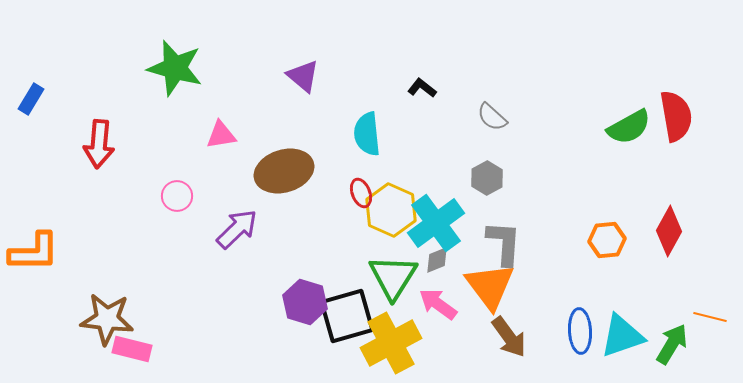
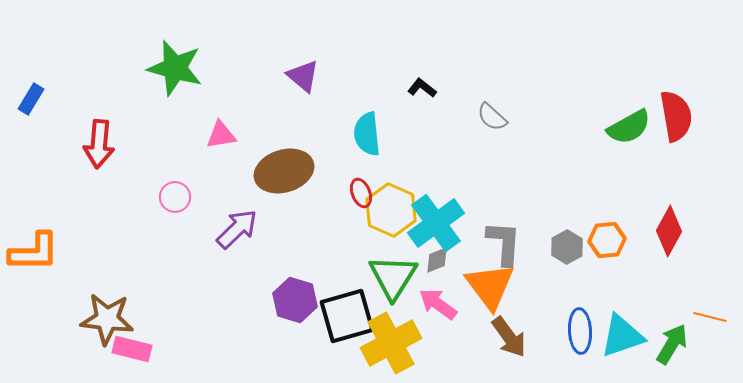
gray hexagon: moved 80 px right, 69 px down
pink circle: moved 2 px left, 1 px down
purple hexagon: moved 10 px left, 2 px up
